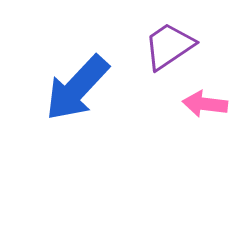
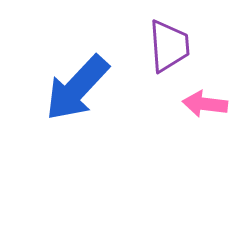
purple trapezoid: rotated 120 degrees clockwise
